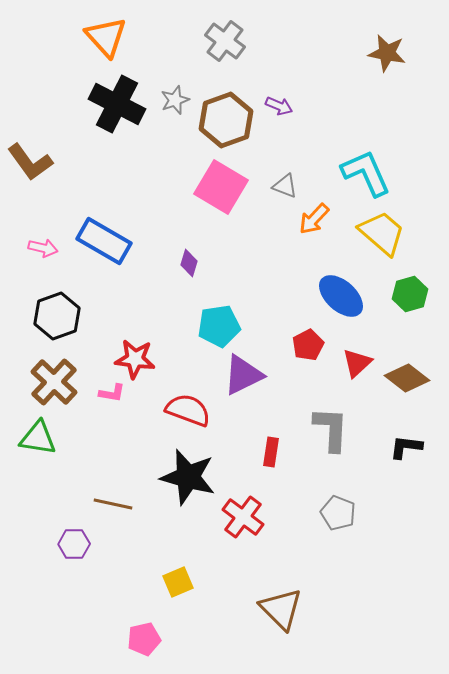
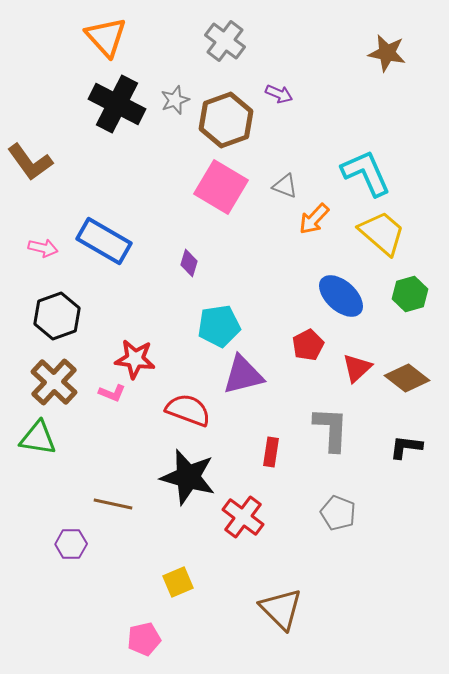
purple arrow: moved 12 px up
red triangle: moved 5 px down
purple triangle: rotated 12 degrees clockwise
pink L-shape: rotated 12 degrees clockwise
purple hexagon: moved 3 px left
